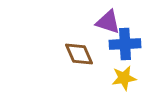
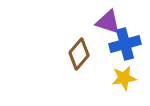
blue cross: rotated 12 degrees counterclockwise
brown diamond: rotated 64 degrees clockwise
